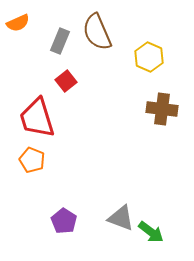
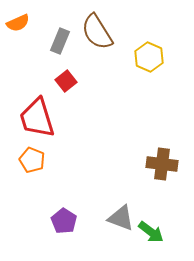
brown semicircle: rotated 9 degrees counterclockwise
brown cross: moved 55 px down
